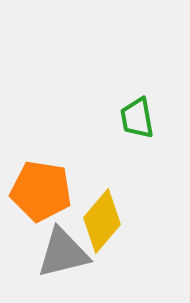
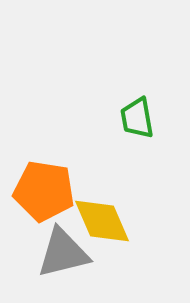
orange pentagon: moved 3 px right
yellow diamond: rotated 64 degrees counterclockwise
